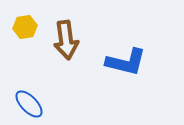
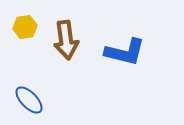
blue L-shape: moved 1 px left, 10 px up
blue ellipse: moved 4 px up
